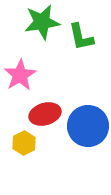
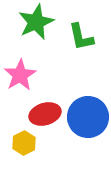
green star: moved 6 px left; rotated 15 degrees counterclockwise
blue circle: moved 9 px up
